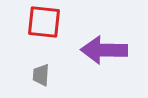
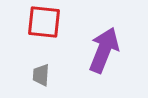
purple arrow: rotated 111 degrees clockwise
